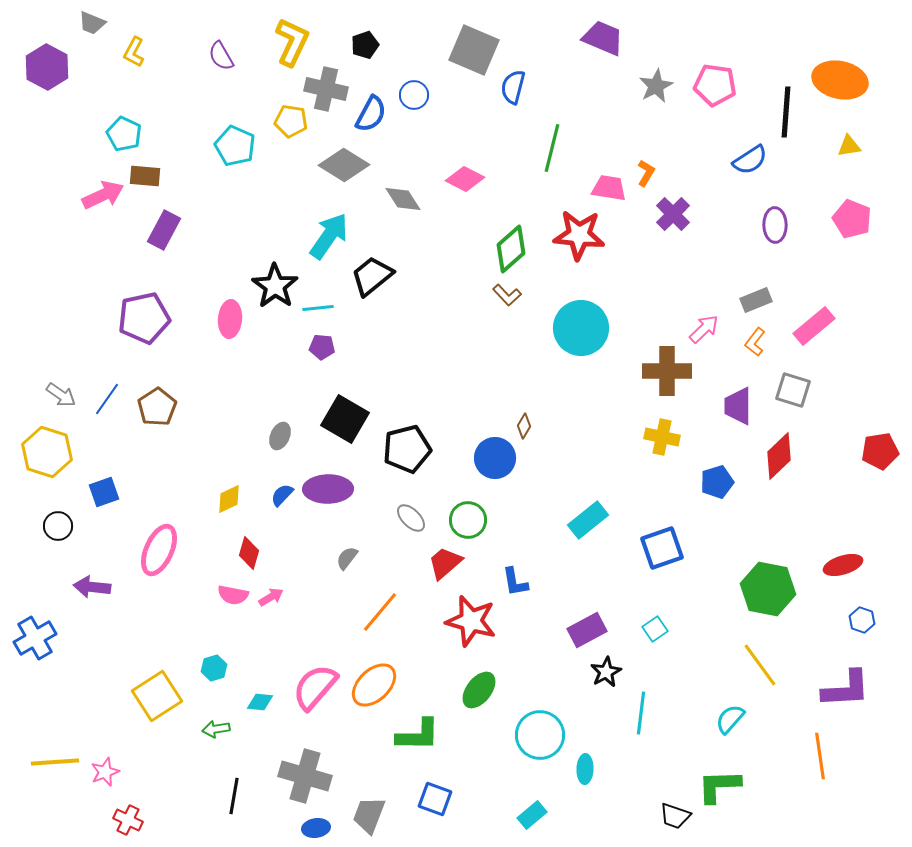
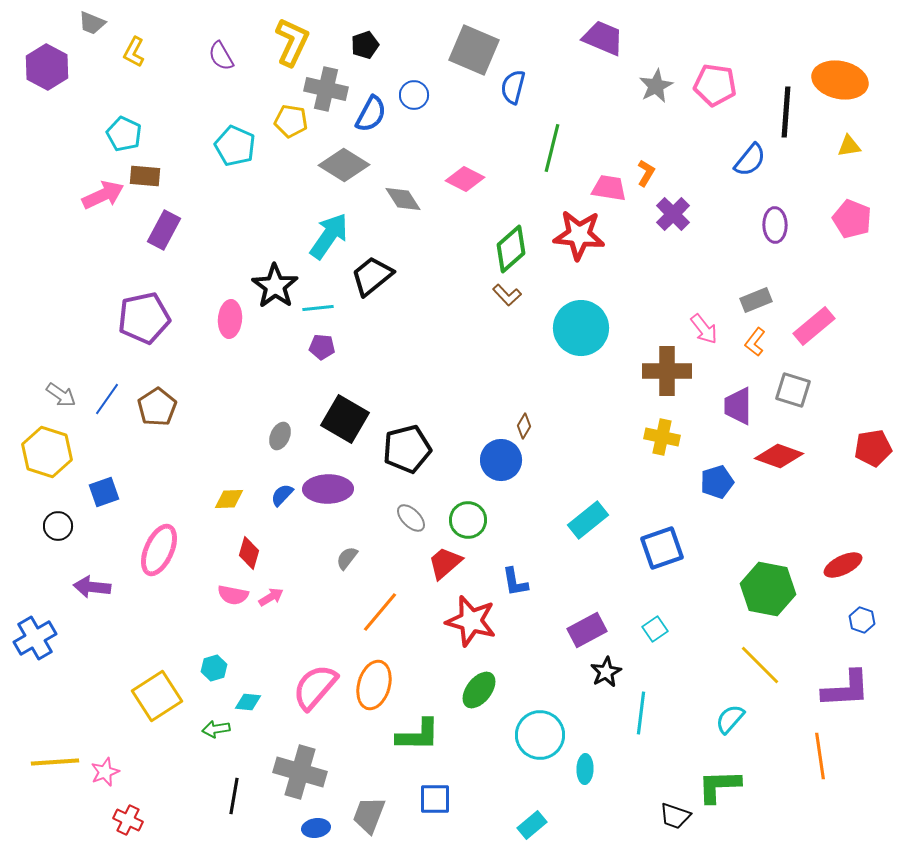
blue semicircle at (750, 160): rotated 18 degrees counterclockwise
pink arrow at (704, 329): rotated 96 degrees clockwise
red pentagon at (880, 451): moved 7 px left, 3 px up
red diamond at (779, 456): rotated 63 degrees clockwise
blue circle at (495, 458): moved 6 px right, 2 px down
yellow diamond at (229, 499): rotated 24 degrees clockwise
red ellipse at (843, 565): rotated 9 degrees counterclockwise
yellow line at (760, 665): rotated 9 degrees counterclockwise
orange ellipse at (374, 685): rotated 30 degrees counterclockwise
cyan diamond at (260, 702): moved 12 px left
gray cross at (305, 776): moved 5 px left, 4 px up
blue square at (435, 799): rotated 20 degrees counterclockwise
cyan rectangle at (532, 815): moved 10 px down
